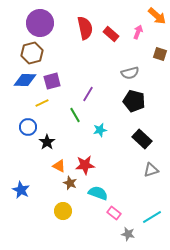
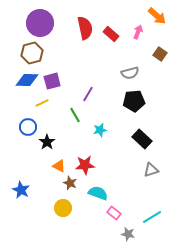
brown square: rotated 16 degrees clockwise
blue diamond: moved 2 px right
black pentagon: rotated 20 degrees counterclockwise
yellow circle: moved 3 px up
